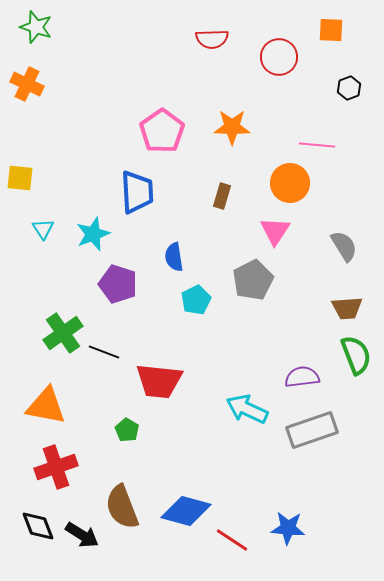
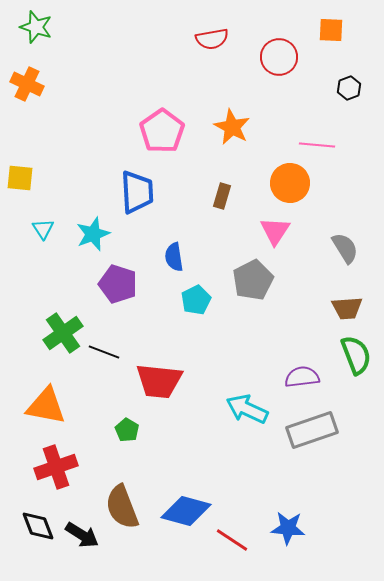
red semicircle: rotated 8 degrees counterclockwise
orange star: rotated 27 degrees clockwise
gray semicircle: moved 1 px right, 2 px down
